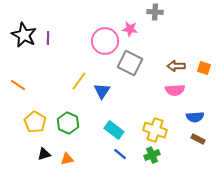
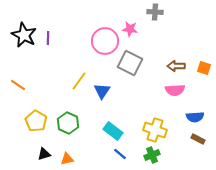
yellow pentagon: moved 1 px right, 1 px up
cyan rectangle: moved 1 px left, 1 px down
